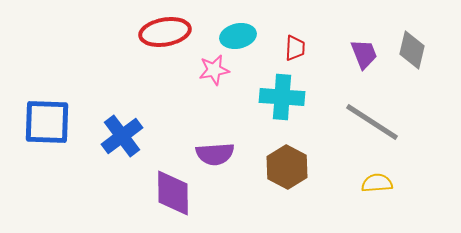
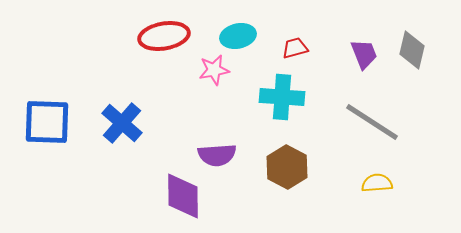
red ellipse: moved 1 px left, 4 px down
red trapezoid: rotated 108 degrees counterclockwise
blue cross: moved 13 px up; rotated 12 degrees counterclockwise
purple semicircle: moved 2 px right, 1 px down
purple diamond: moved 10 px right, 3 px down
